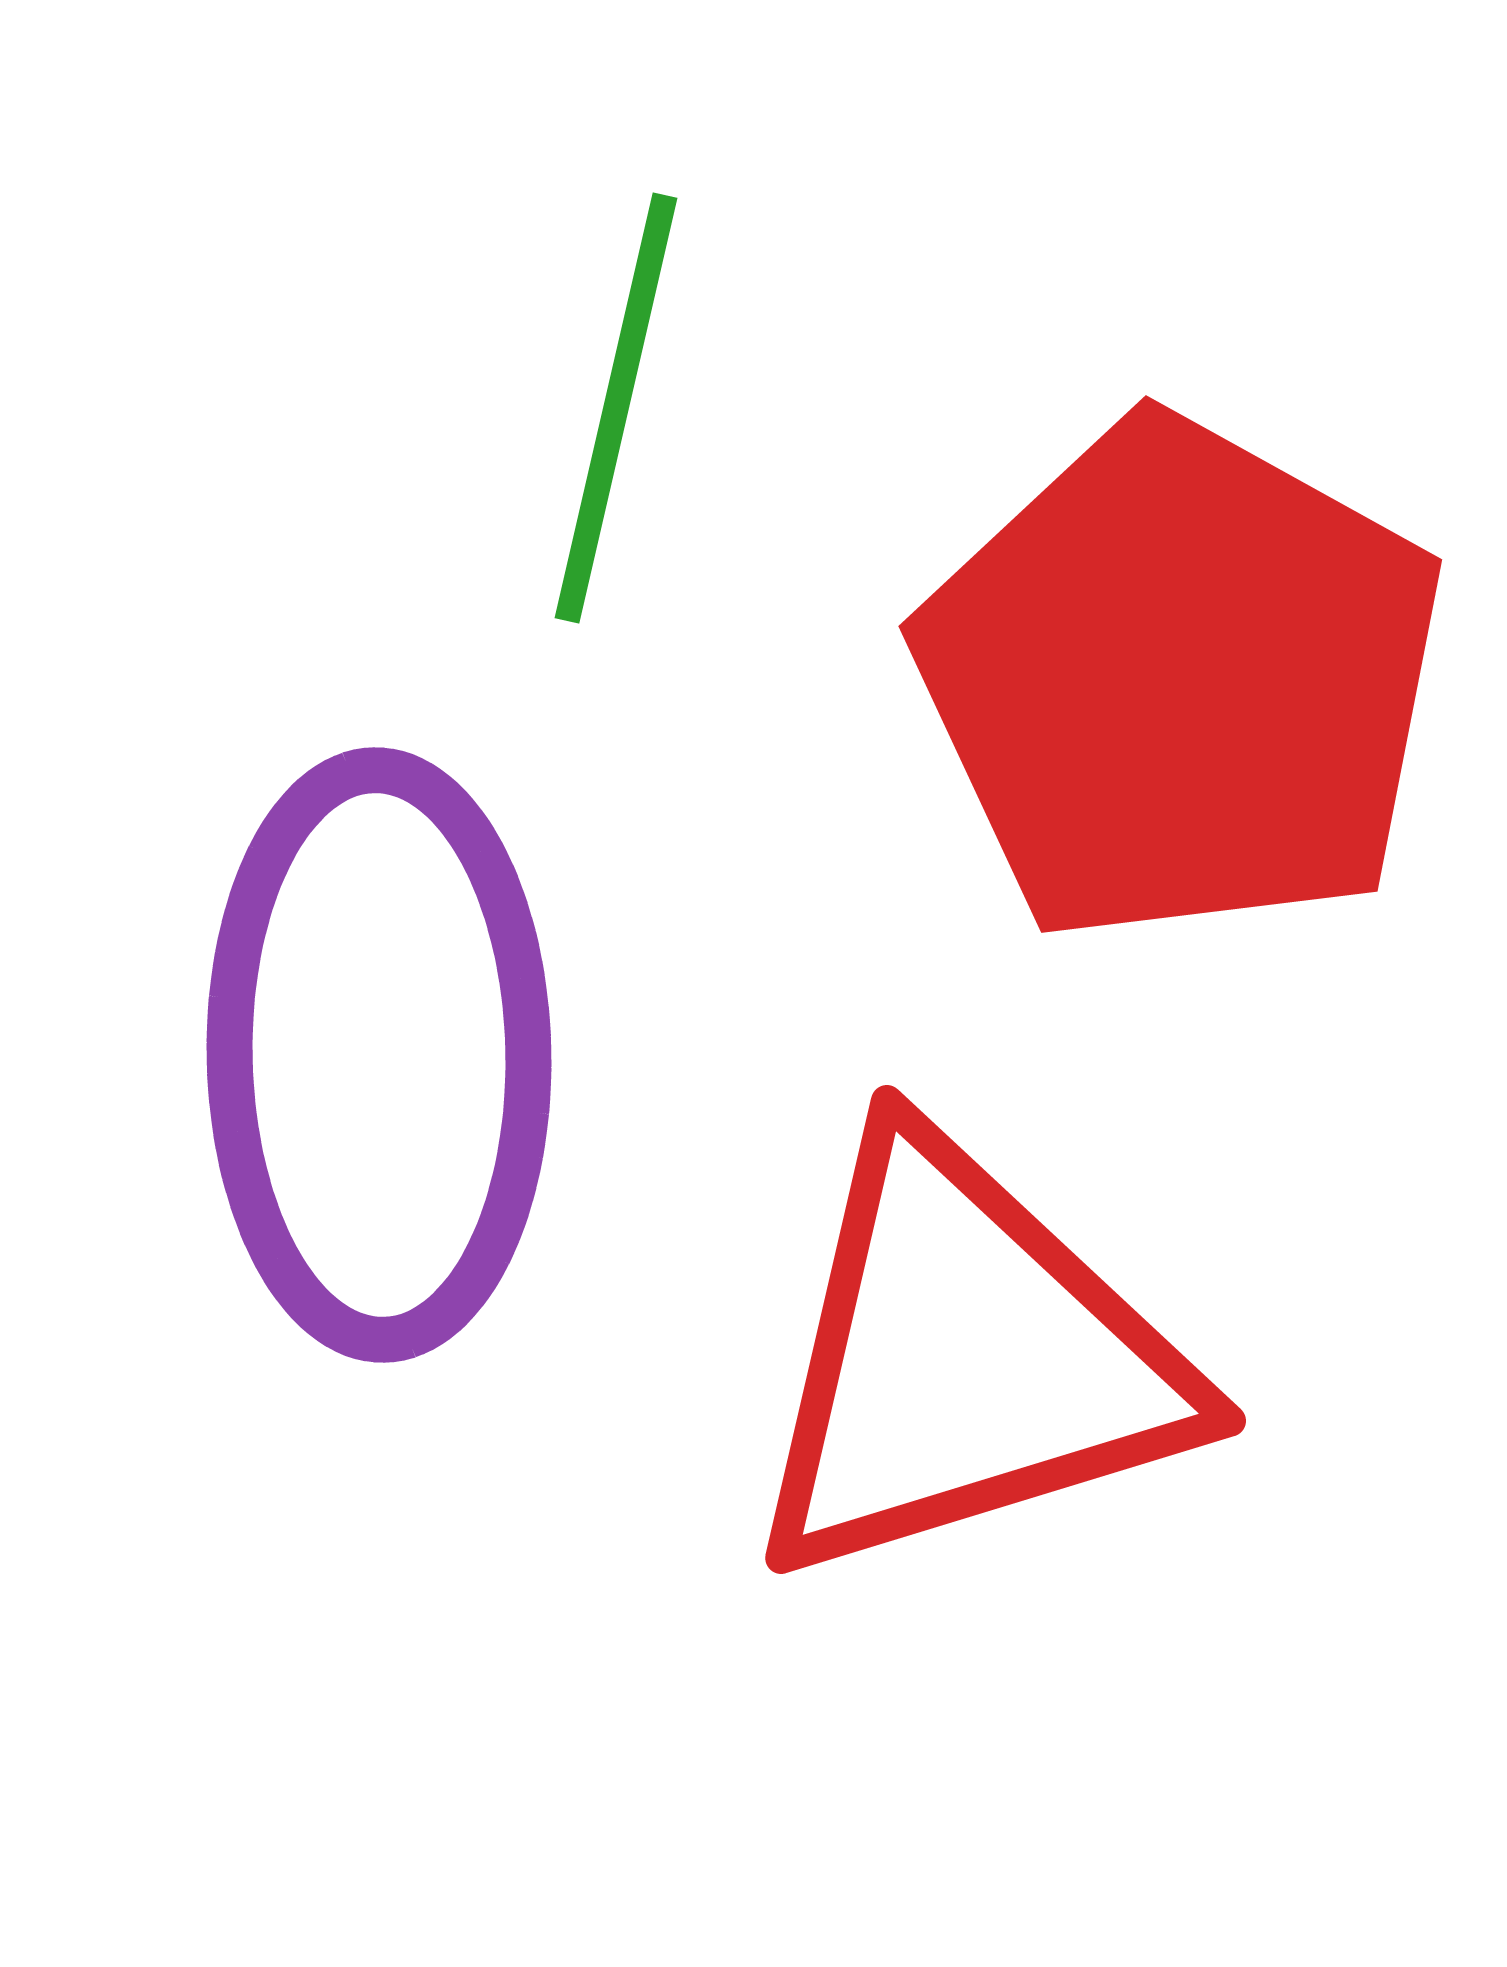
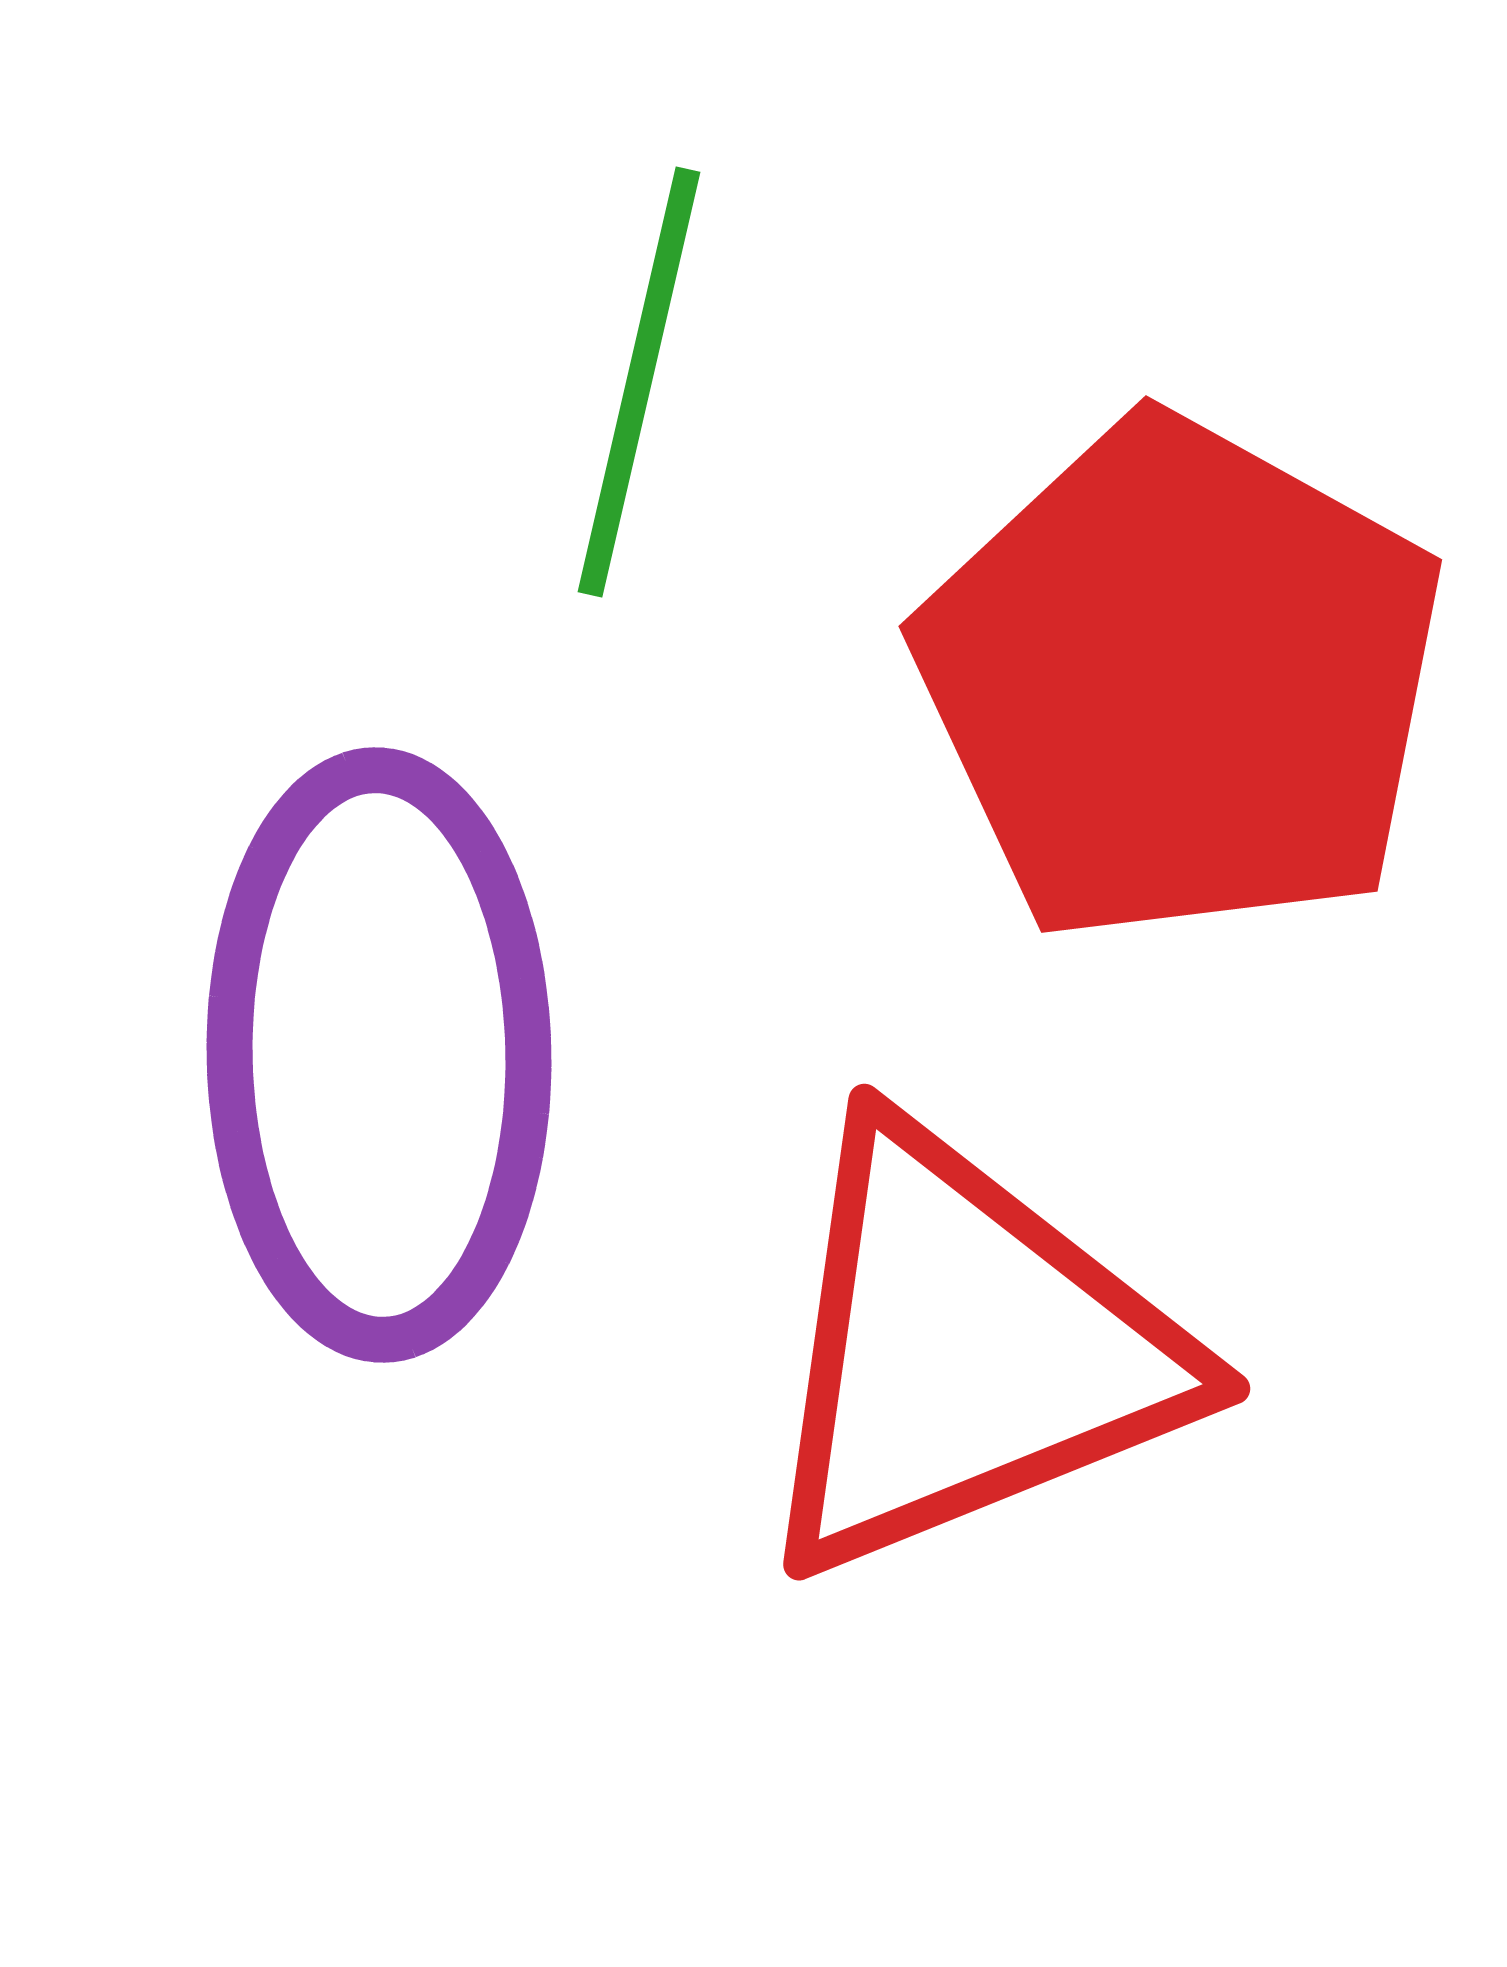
green line: moved 23 px right, 26 px up
red triangle: moved 9 px up; rotated 5 degrees counterclockwise
